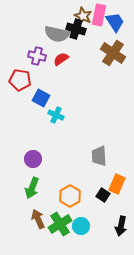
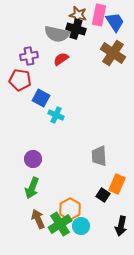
brown star: moved 5 px left, 1 px up; rotated 12 degrees counterclockwise
purple cross: moved 8 px left; rotated 24 degrees counterclockwise
orange hexagon: moved 13 px down
